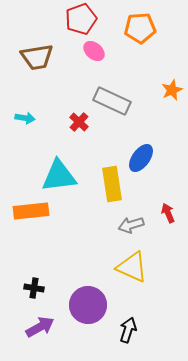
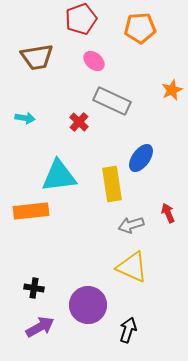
pink ellipse: moved 10 px down
